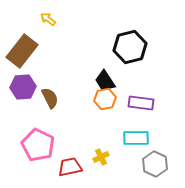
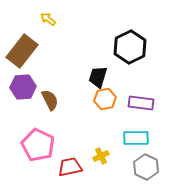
black hexagon: rotated 12 degrees counterclockwise
black trapezoid: moved 7 px left, 4 px up; rotated 50 degrees clockwise
brown semicircle: moved 2 px down
yellow cross: moved 1 px up
gray hexagon: moved 9 px left, 3 px down
